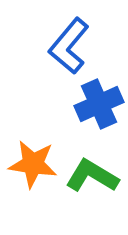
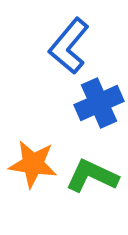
blue cross: moved 1 px up
green L-shape: rotated 6 degrees counterclockwise
